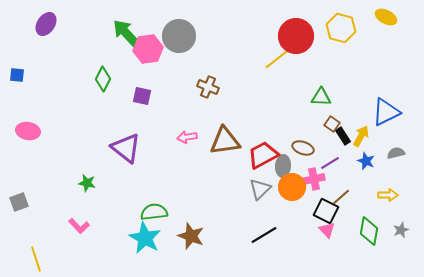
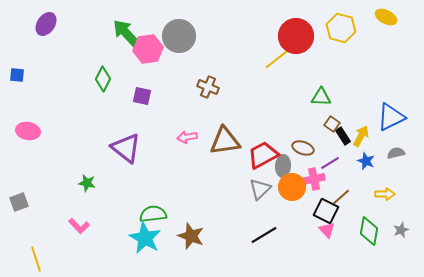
blue triangle at (386, 112): moved 5 px right, 5 px down
yellow arrow at (388, 195): moved 3 px left, 1 px up
green semicircle at (154, 212): moved 1 px left, 2 px down
